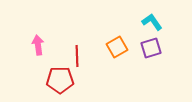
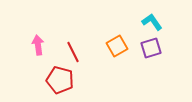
orange square: moved 1 px up
red line: moved 4 px left, 4 px up; rotated 25 degrees counterclockwise
red pentagon: rotated 16 degrees clockwise
